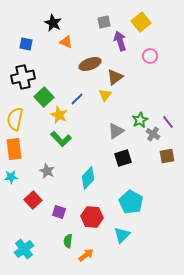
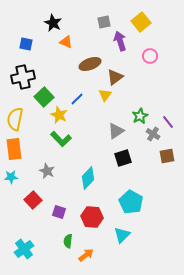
green star: moved 4 px up
